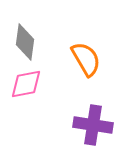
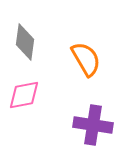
pink diamond: moved 2 px left, 11 px down
